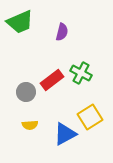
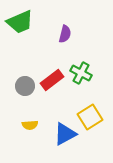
purple semicircle: moved 3 px right, 2 px down
gray circle: moved 1 px left, 6 px up
